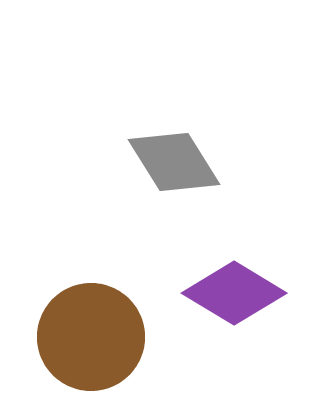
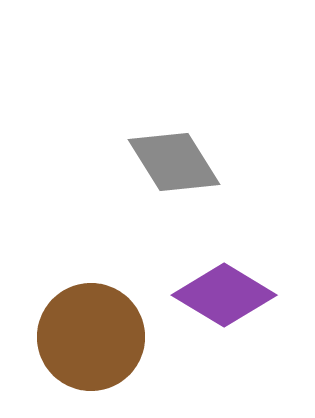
purple diamond: moved 10 px left, 2 px down
